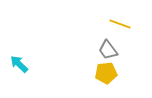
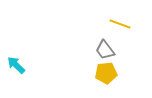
gray trapezoid: moved 3 px left
cyan arrow: moved 3 px left, 1 px down
